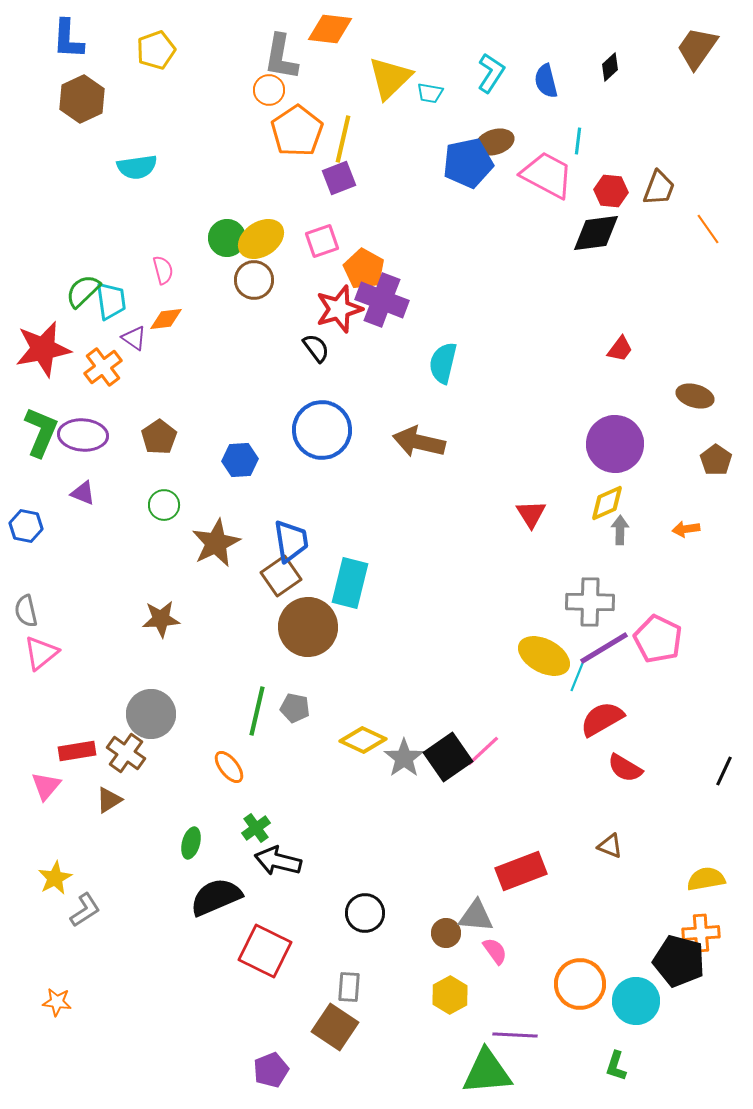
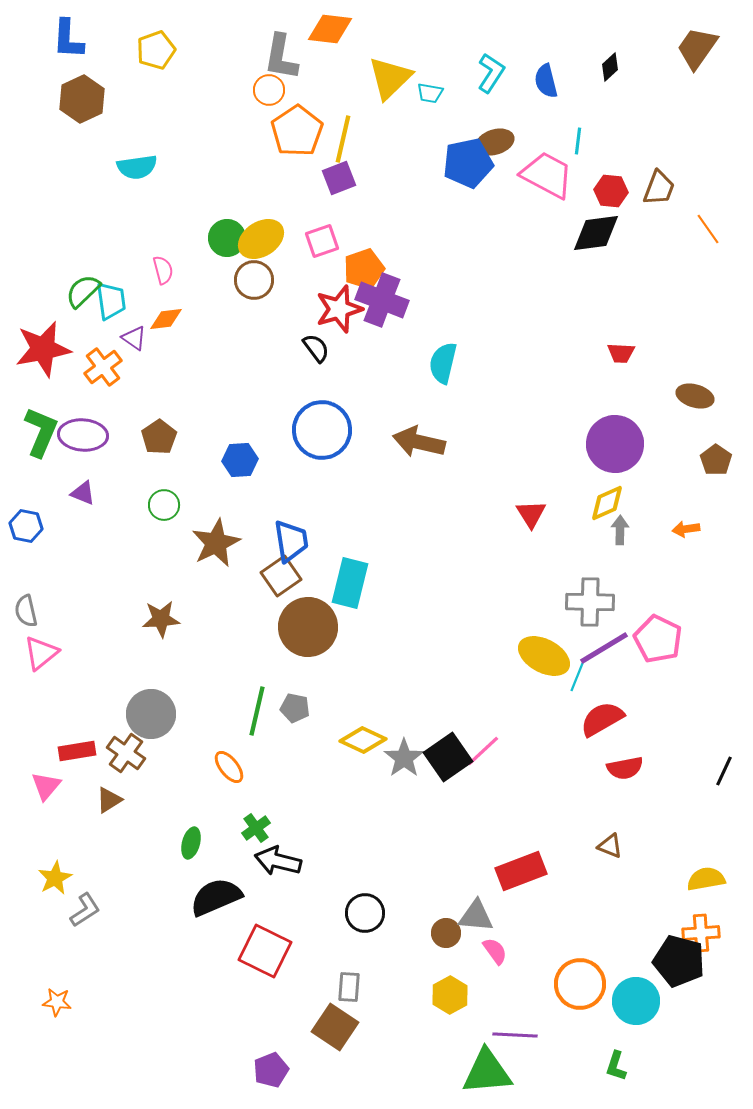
orange pentagon at (364, 269): rotated 24 degrees clockwise
red trapezoid at (620, 349): moved 1 px right, 4 px down; rotated 56 degrees clockwise
red semicircle at (625, 768): rotated 42 degrees counterclockwise
